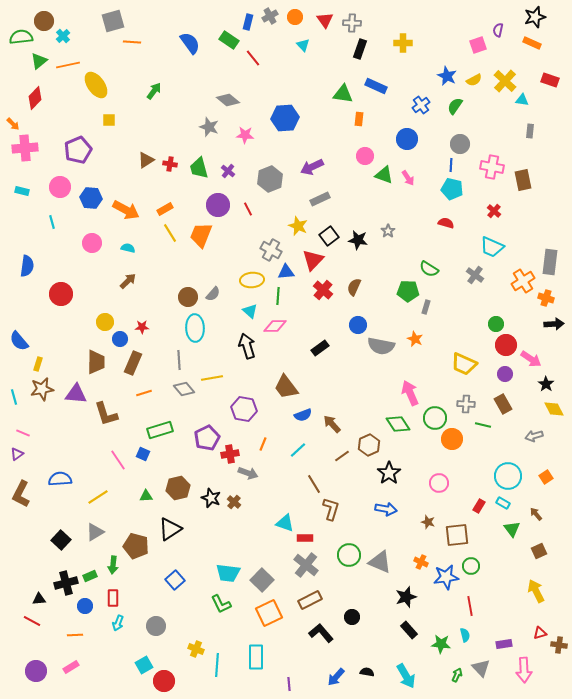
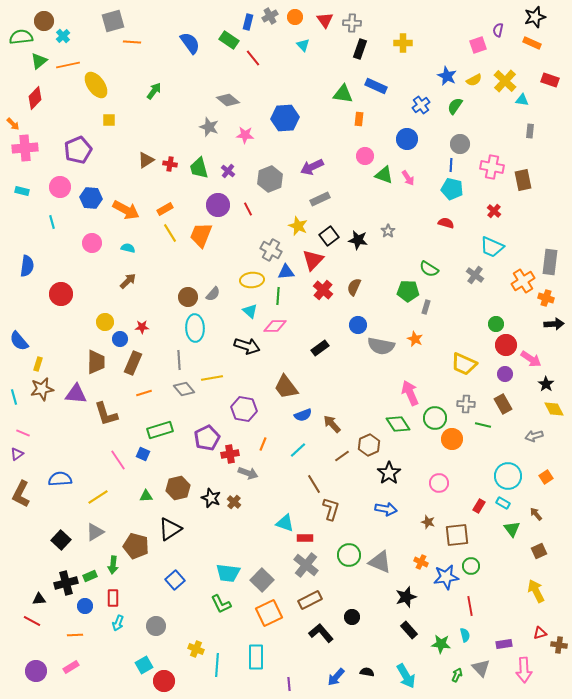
black arrow at (247, 346): rotated 125 degrees clockwise
